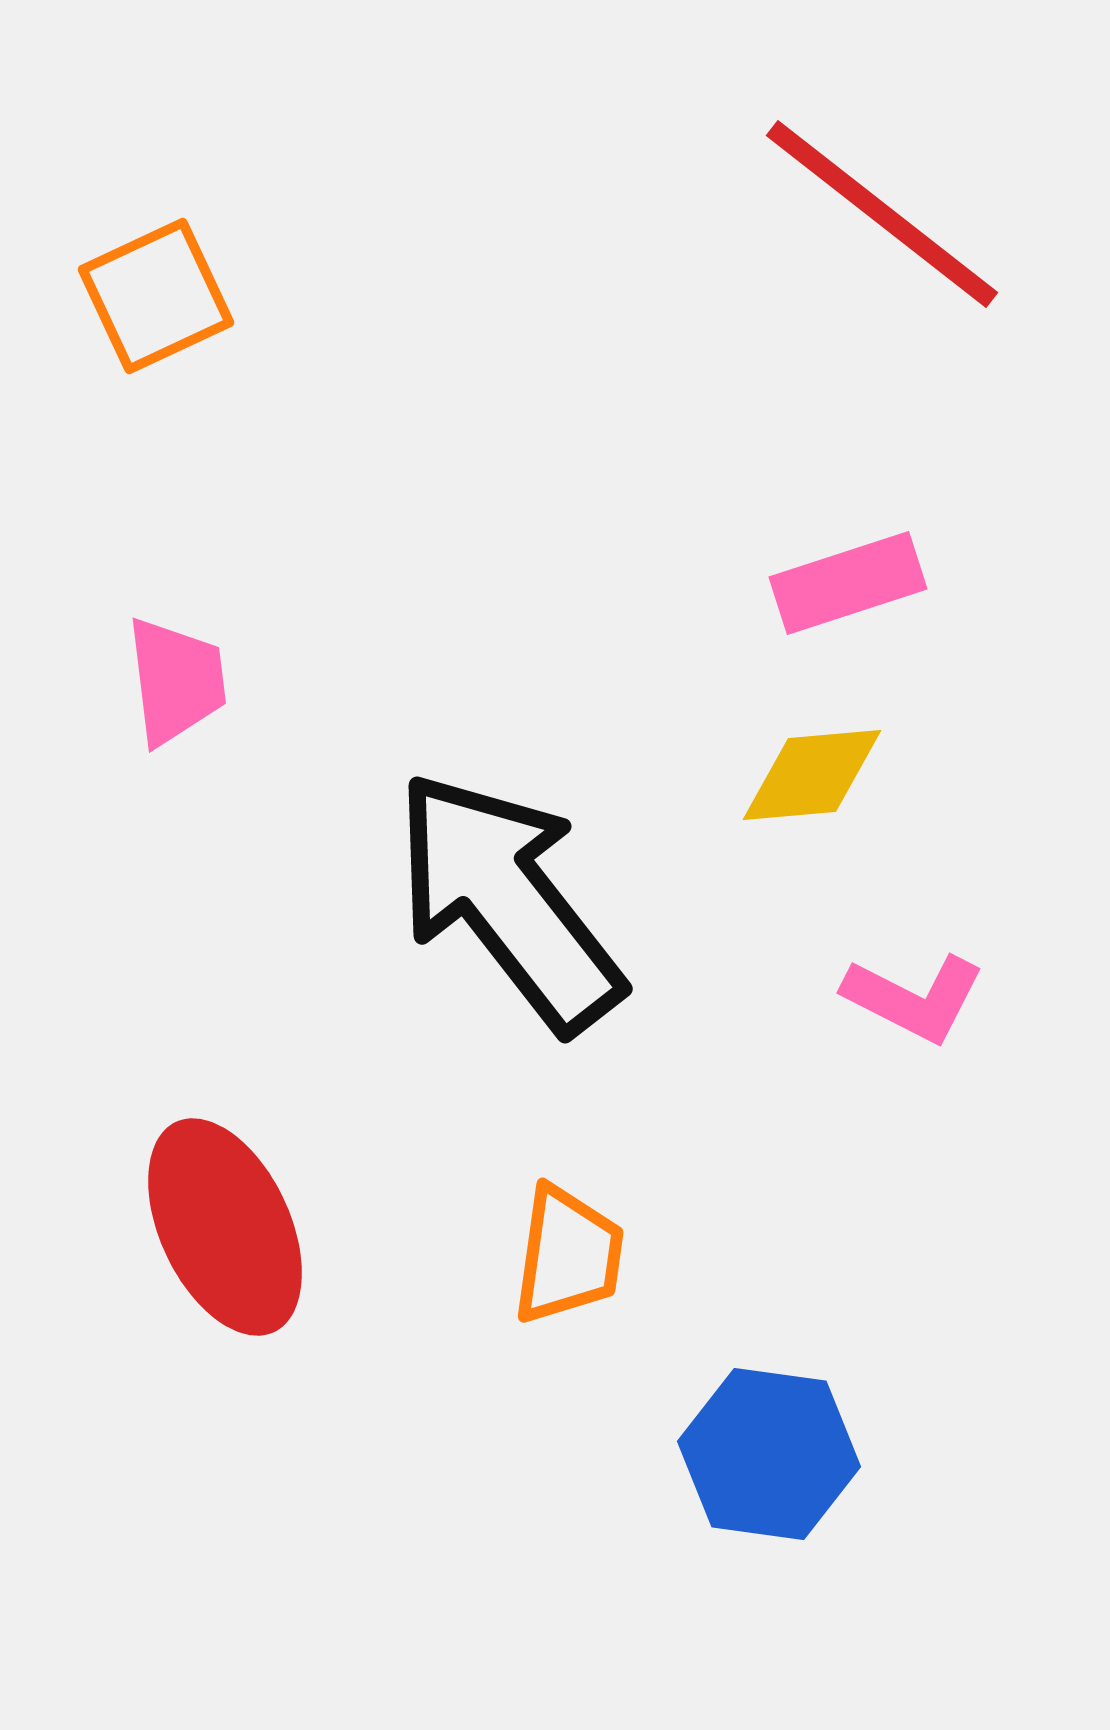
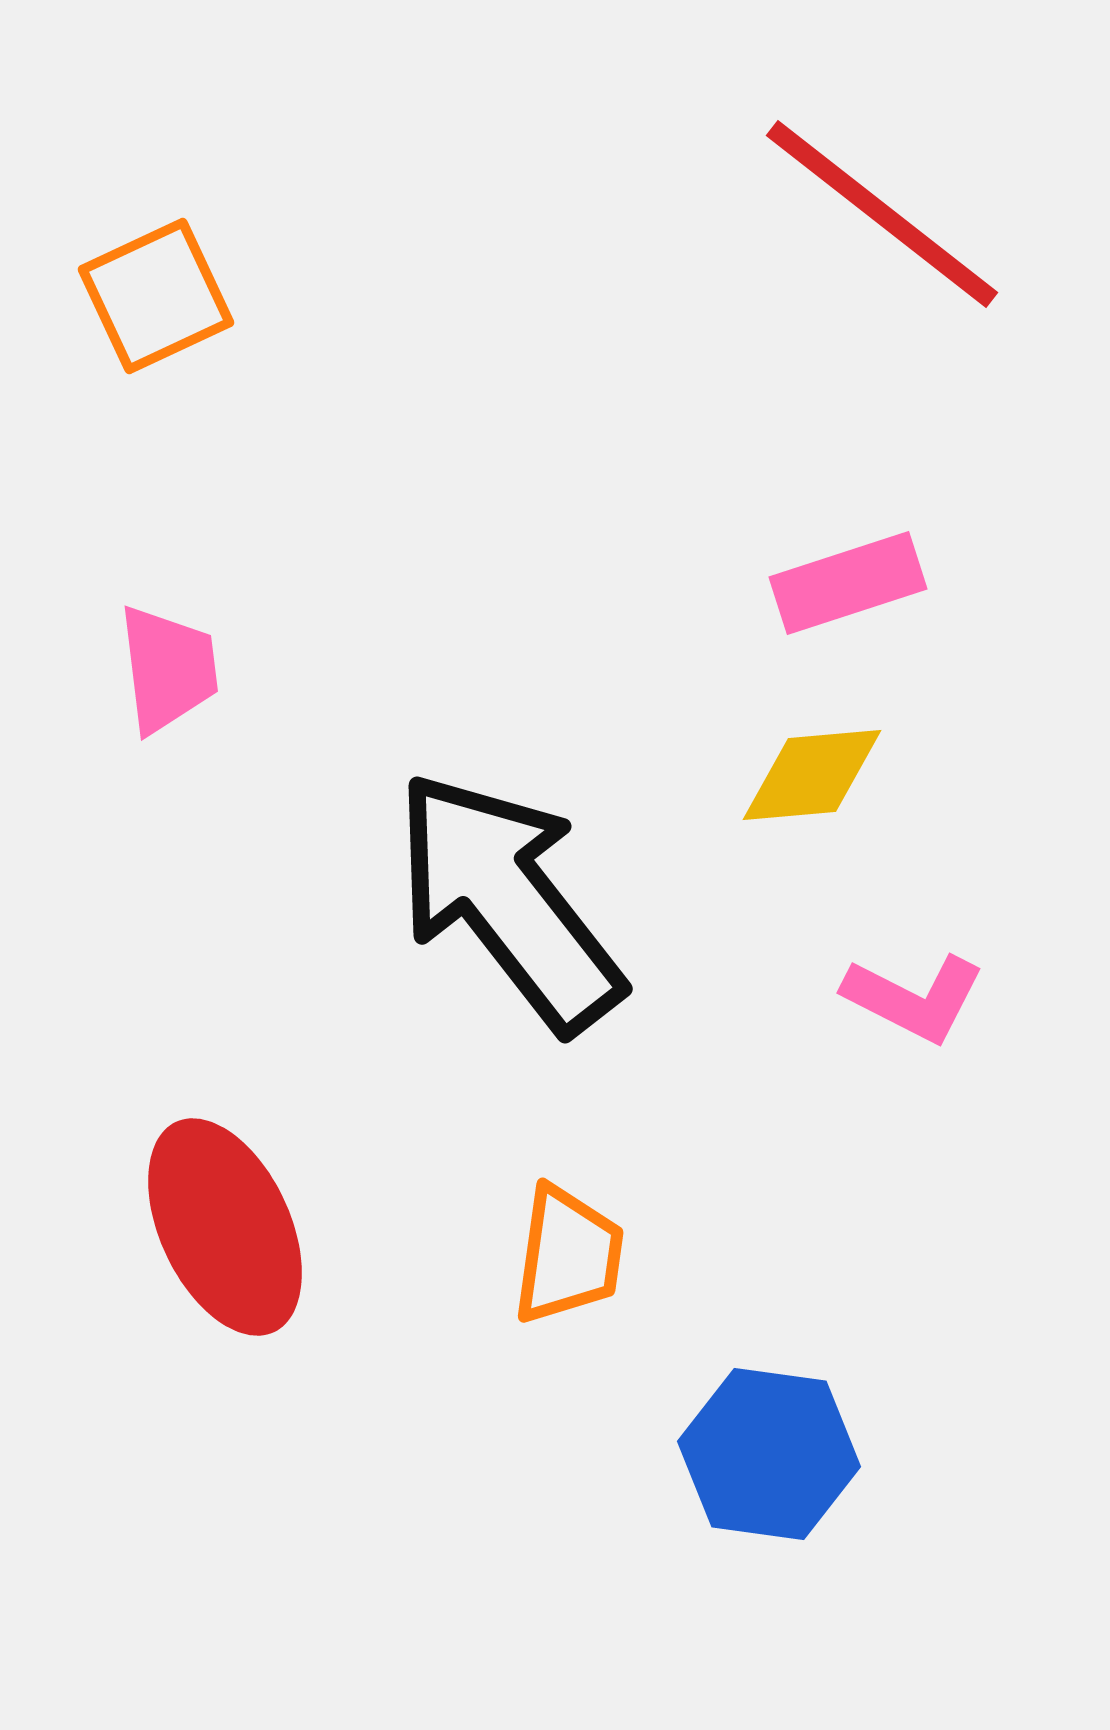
pink trapezoid: moved 8 px left, 12 px up
